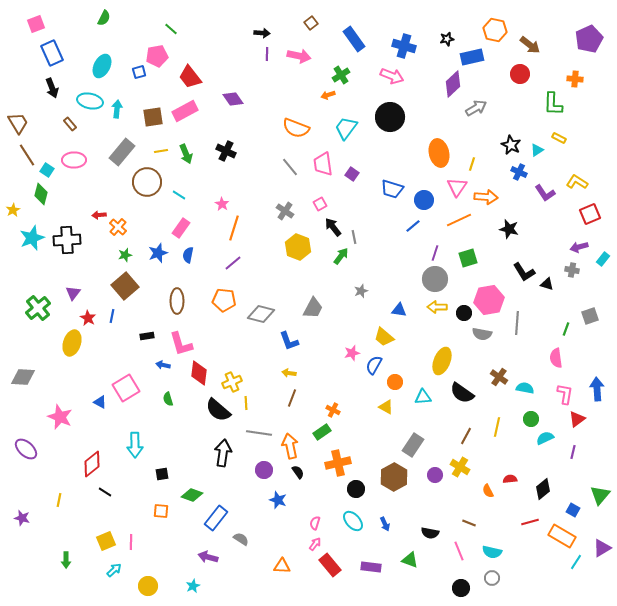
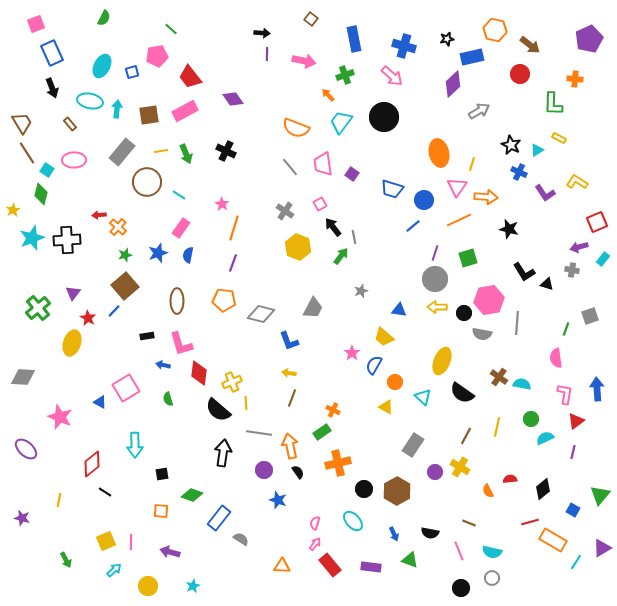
brown square at (311, 23): moved 4 px up; rotated 16 degrees counterclockwise
blue rectangle at (354, 39): rotated 25 degrees clockwise
pink arrow at (299, 56): moved 5 px right, 5 px down
blue square at (139, 72): moved 7 px left
green cross at (341, 75): moved 4 px right; rotated 12 degrees clockwise
pink arrow at (392, 76): rotated 20 degrees clockwise
orange arrow at (328, 95): rotated 64 degrees clockwise
gray arrow at (476, 108): moved 3 px right, 3 px down
brown square at (153, 117): moved 4 px left, 2 px up
black circle at (390, 117): moved 6 px left
brown trapezoid at (18, 123): moved 4 px right
cyan trapezoid at (346, 128): moved 5 px left, 6 px up
brown line at (27, 155): moved 2 px up
red square at (590, 214): moved 7 px right, 8 px down
purple line at (233, 263): rotated 30 degrees counterclockwise
blue line at (112, 316): moved 2 px right, 5 px up; rotated 32 degrees clockwise
pink star at (352, 353): rotated 21 degrees counterclockwise
cyan semicircle at (525, 388): moved 3 px left, 4 px up
cyan triangle at (423, 397): rotated 48 degrees clockwise
red triangle at (577, 419): moved 1 px left, 2 px down
purple circle at (435, 475): moved 3 px up
brown hexagon at (394, 477): moved 3 px right, 14 px down
black circle at (356, 489): moved 8 px right
blue rectangle at (216, 518): moved 3 px right
blue arrow at (385, 524): moved 9 px right, 10 px down
orange rectangle at (562, 536): moved 9 px left, 4 px down
purple arrow at (208, 557): moved 38 px left, 5 px up
green arrow at (66, 560): rotated 28 degrees counterclockwise
